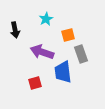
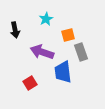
gray rectangle: moved 2 px up
red square: moved 5 px left; rotated 16 degrees counterclockwise
